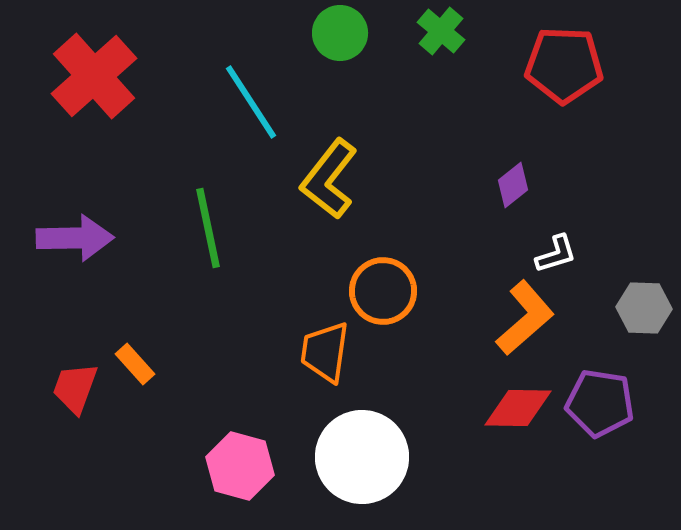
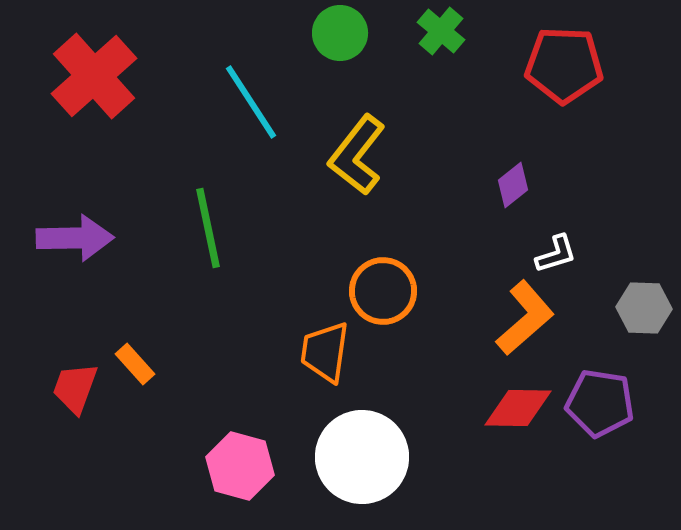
yellow L-shape: moved 28 px right, 24 px up
